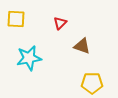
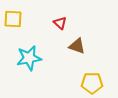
yellow square: moved 3 px left
red triangle: rotated 32 degrees counterclockwise
brown triangle: moved 5 px left
